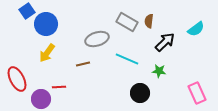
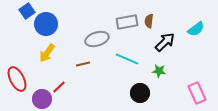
gray rectangle: rotated 40 degrees counterclockwise
red line: rotated 40 degrees counterclockwise
purple circle: moved 1 px right
